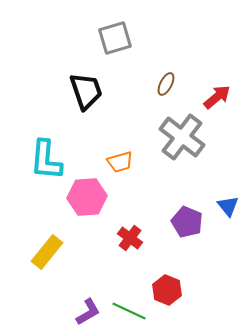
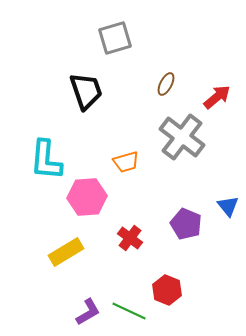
orange trapezoid: moved 6 px right
purple pentagon: moved 1 px left, 2 px down
yellow rectangle: moved 19 px right; rotated 20 degrees clockwise
